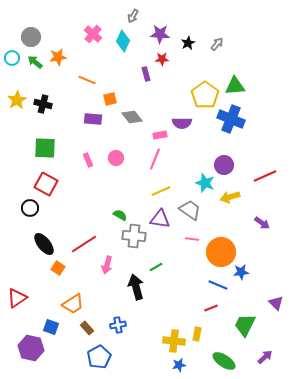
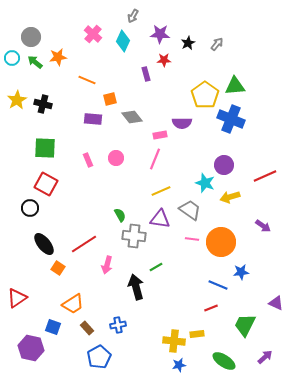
red star at (162, 59): moved 2 px right, 1 px down
green semicircle at (120, 215): rotated 32 degrees clockwise
purple arrow at (262, 223): moved 1 px right, 3 px down
orange circle at (221, 252): moved 10 px up
purple triangle at (276, 303): rotated 21 degrees counterclockwise
blue square at (51, 327): moved 2 px right
yellow rectangle at (197, 334): rotated 72 degrees clockwise
